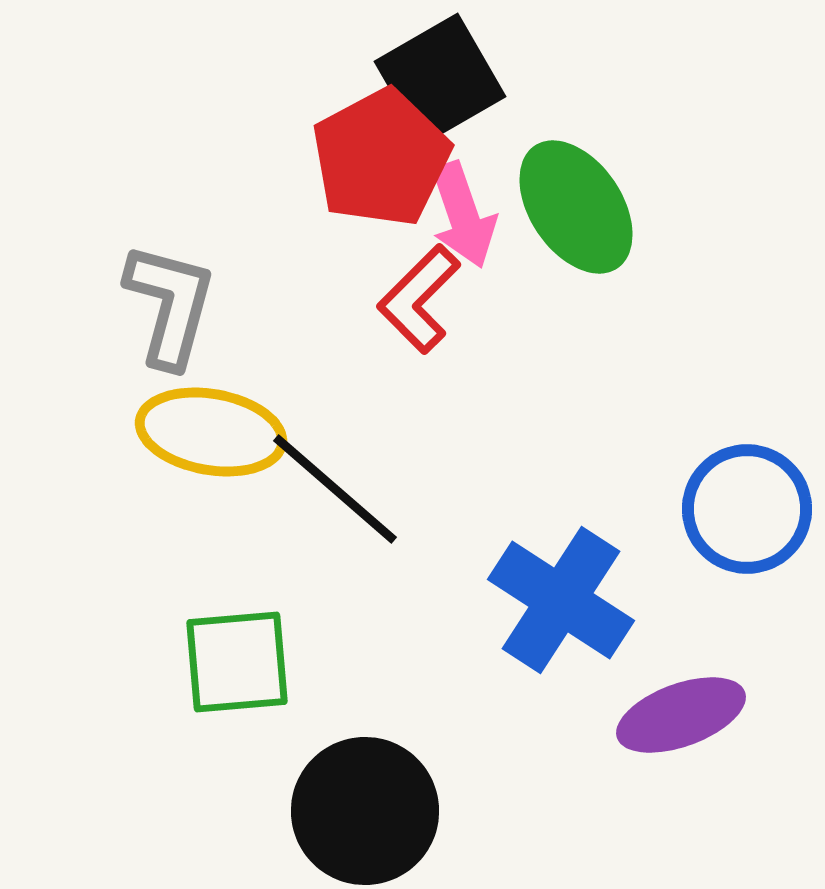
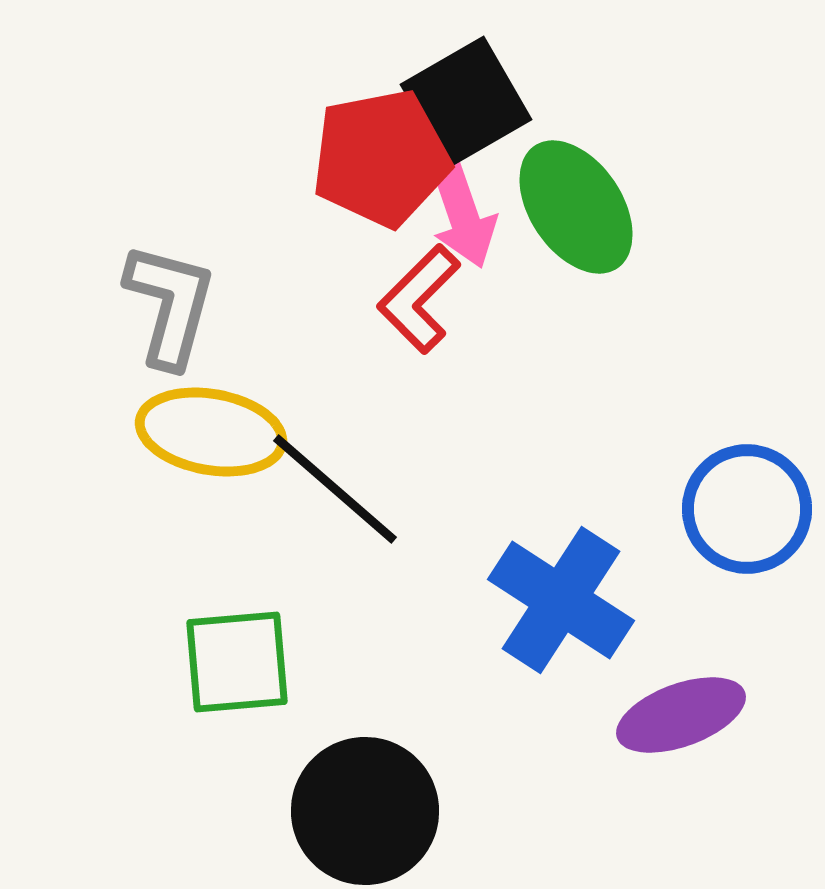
black square: moved 26 px right, 23 px down
red pentagon: rotated 17 degrees clockwise
